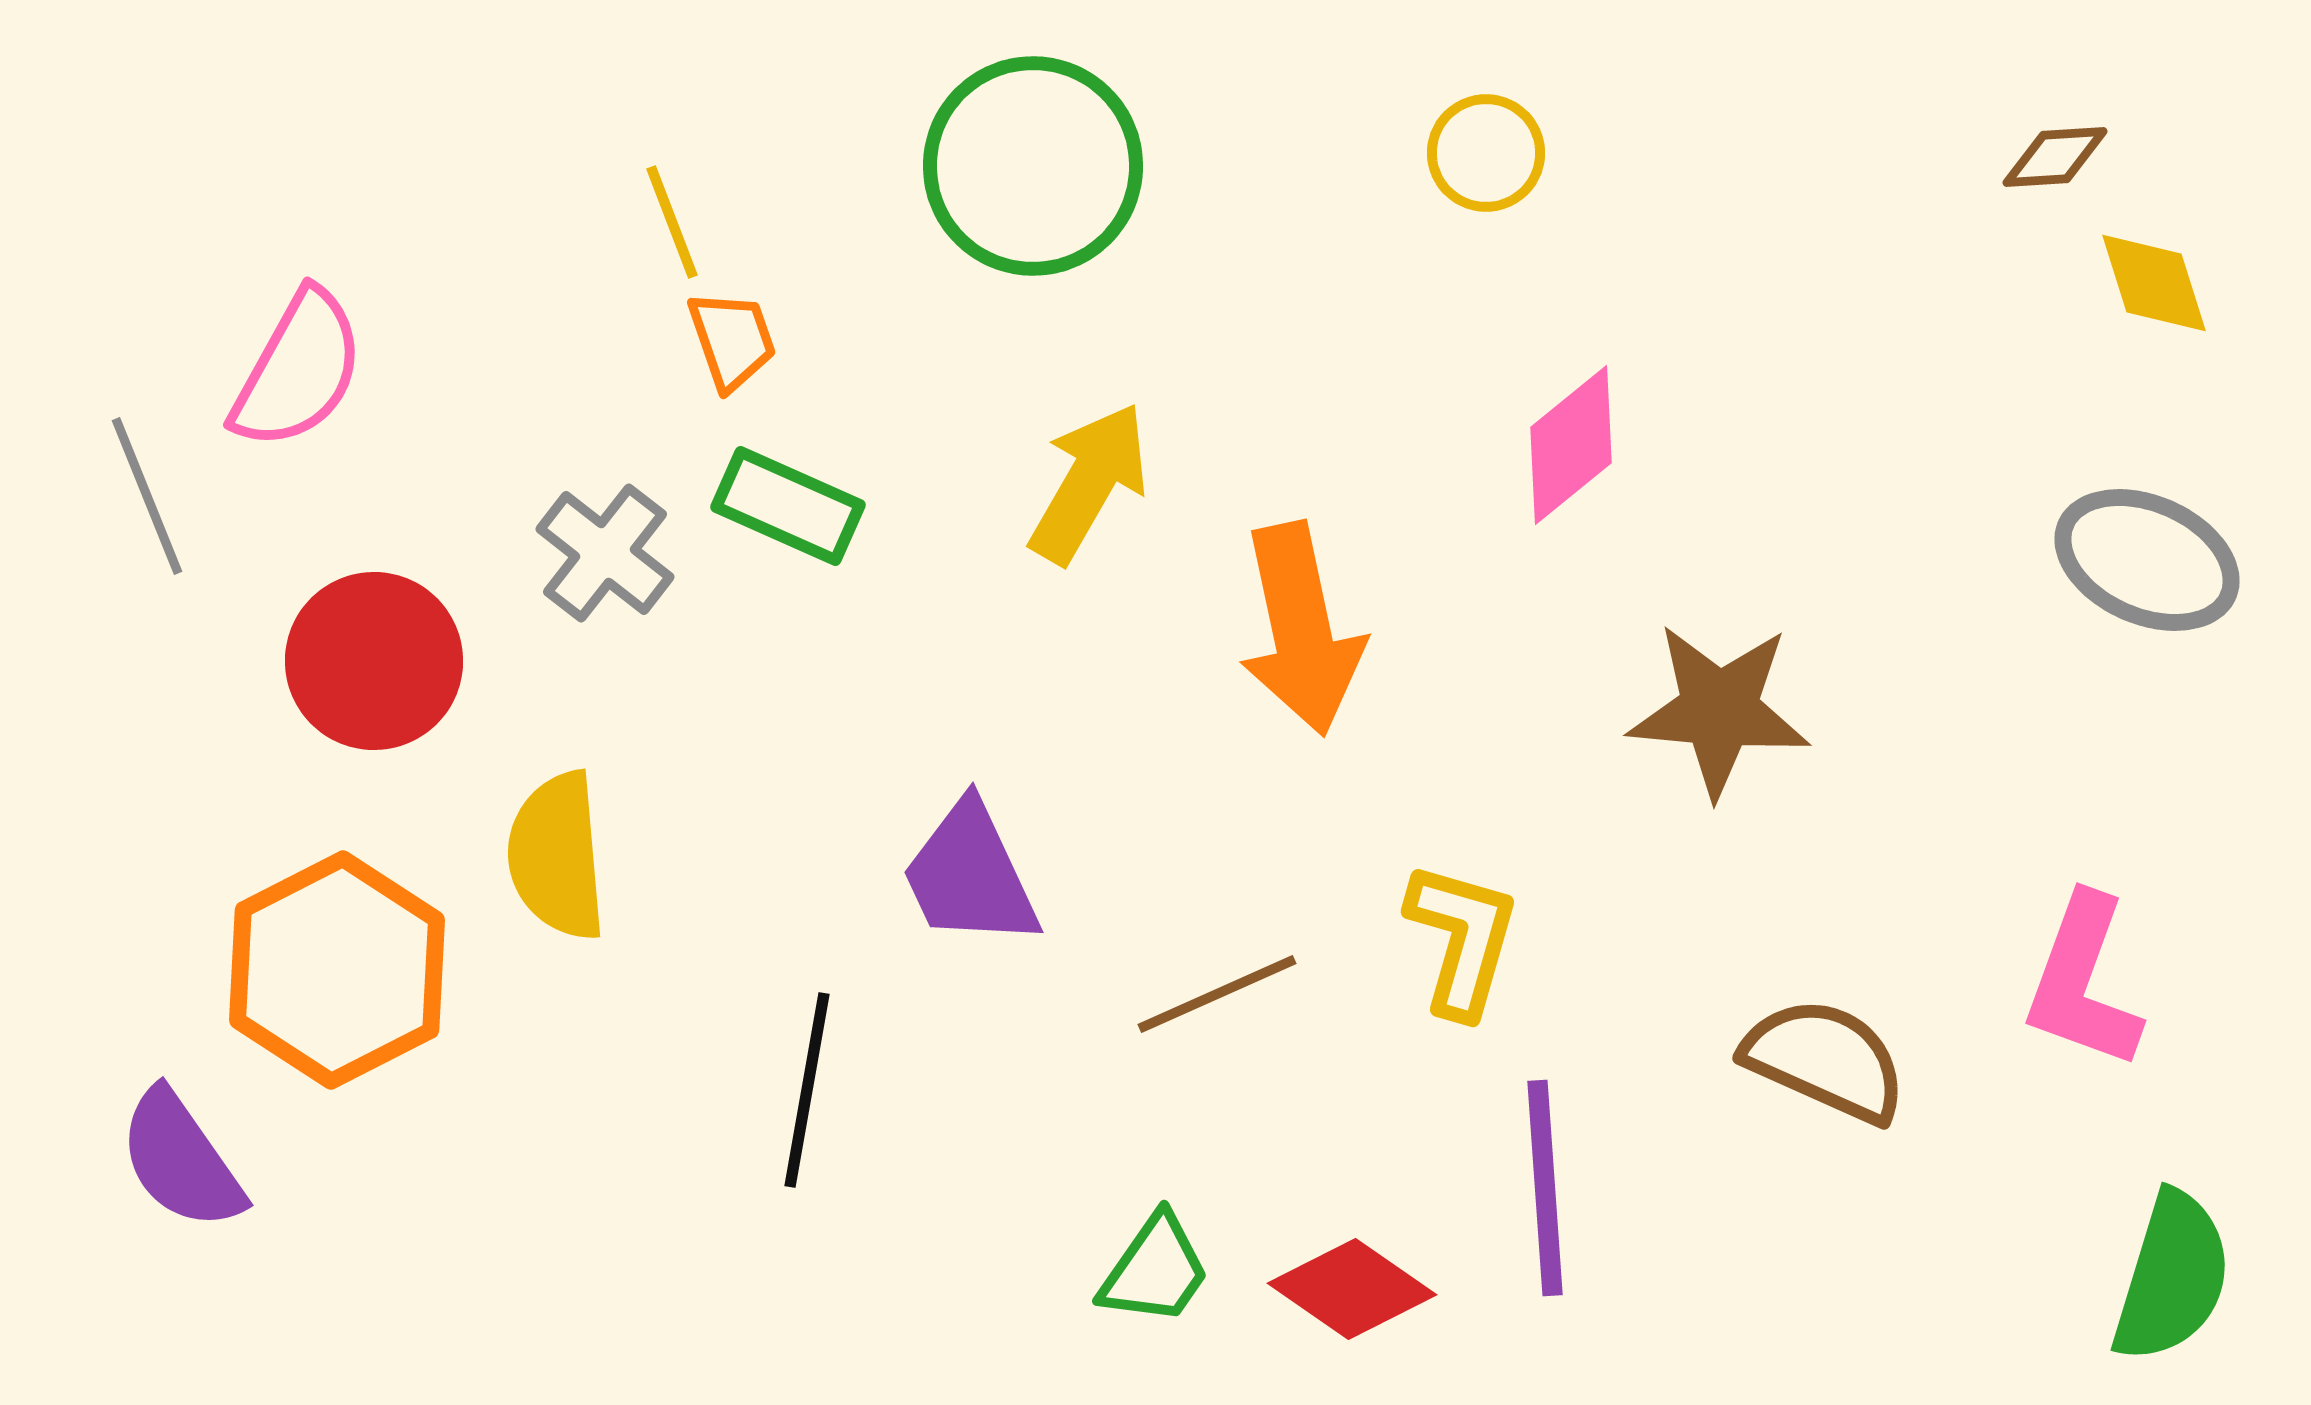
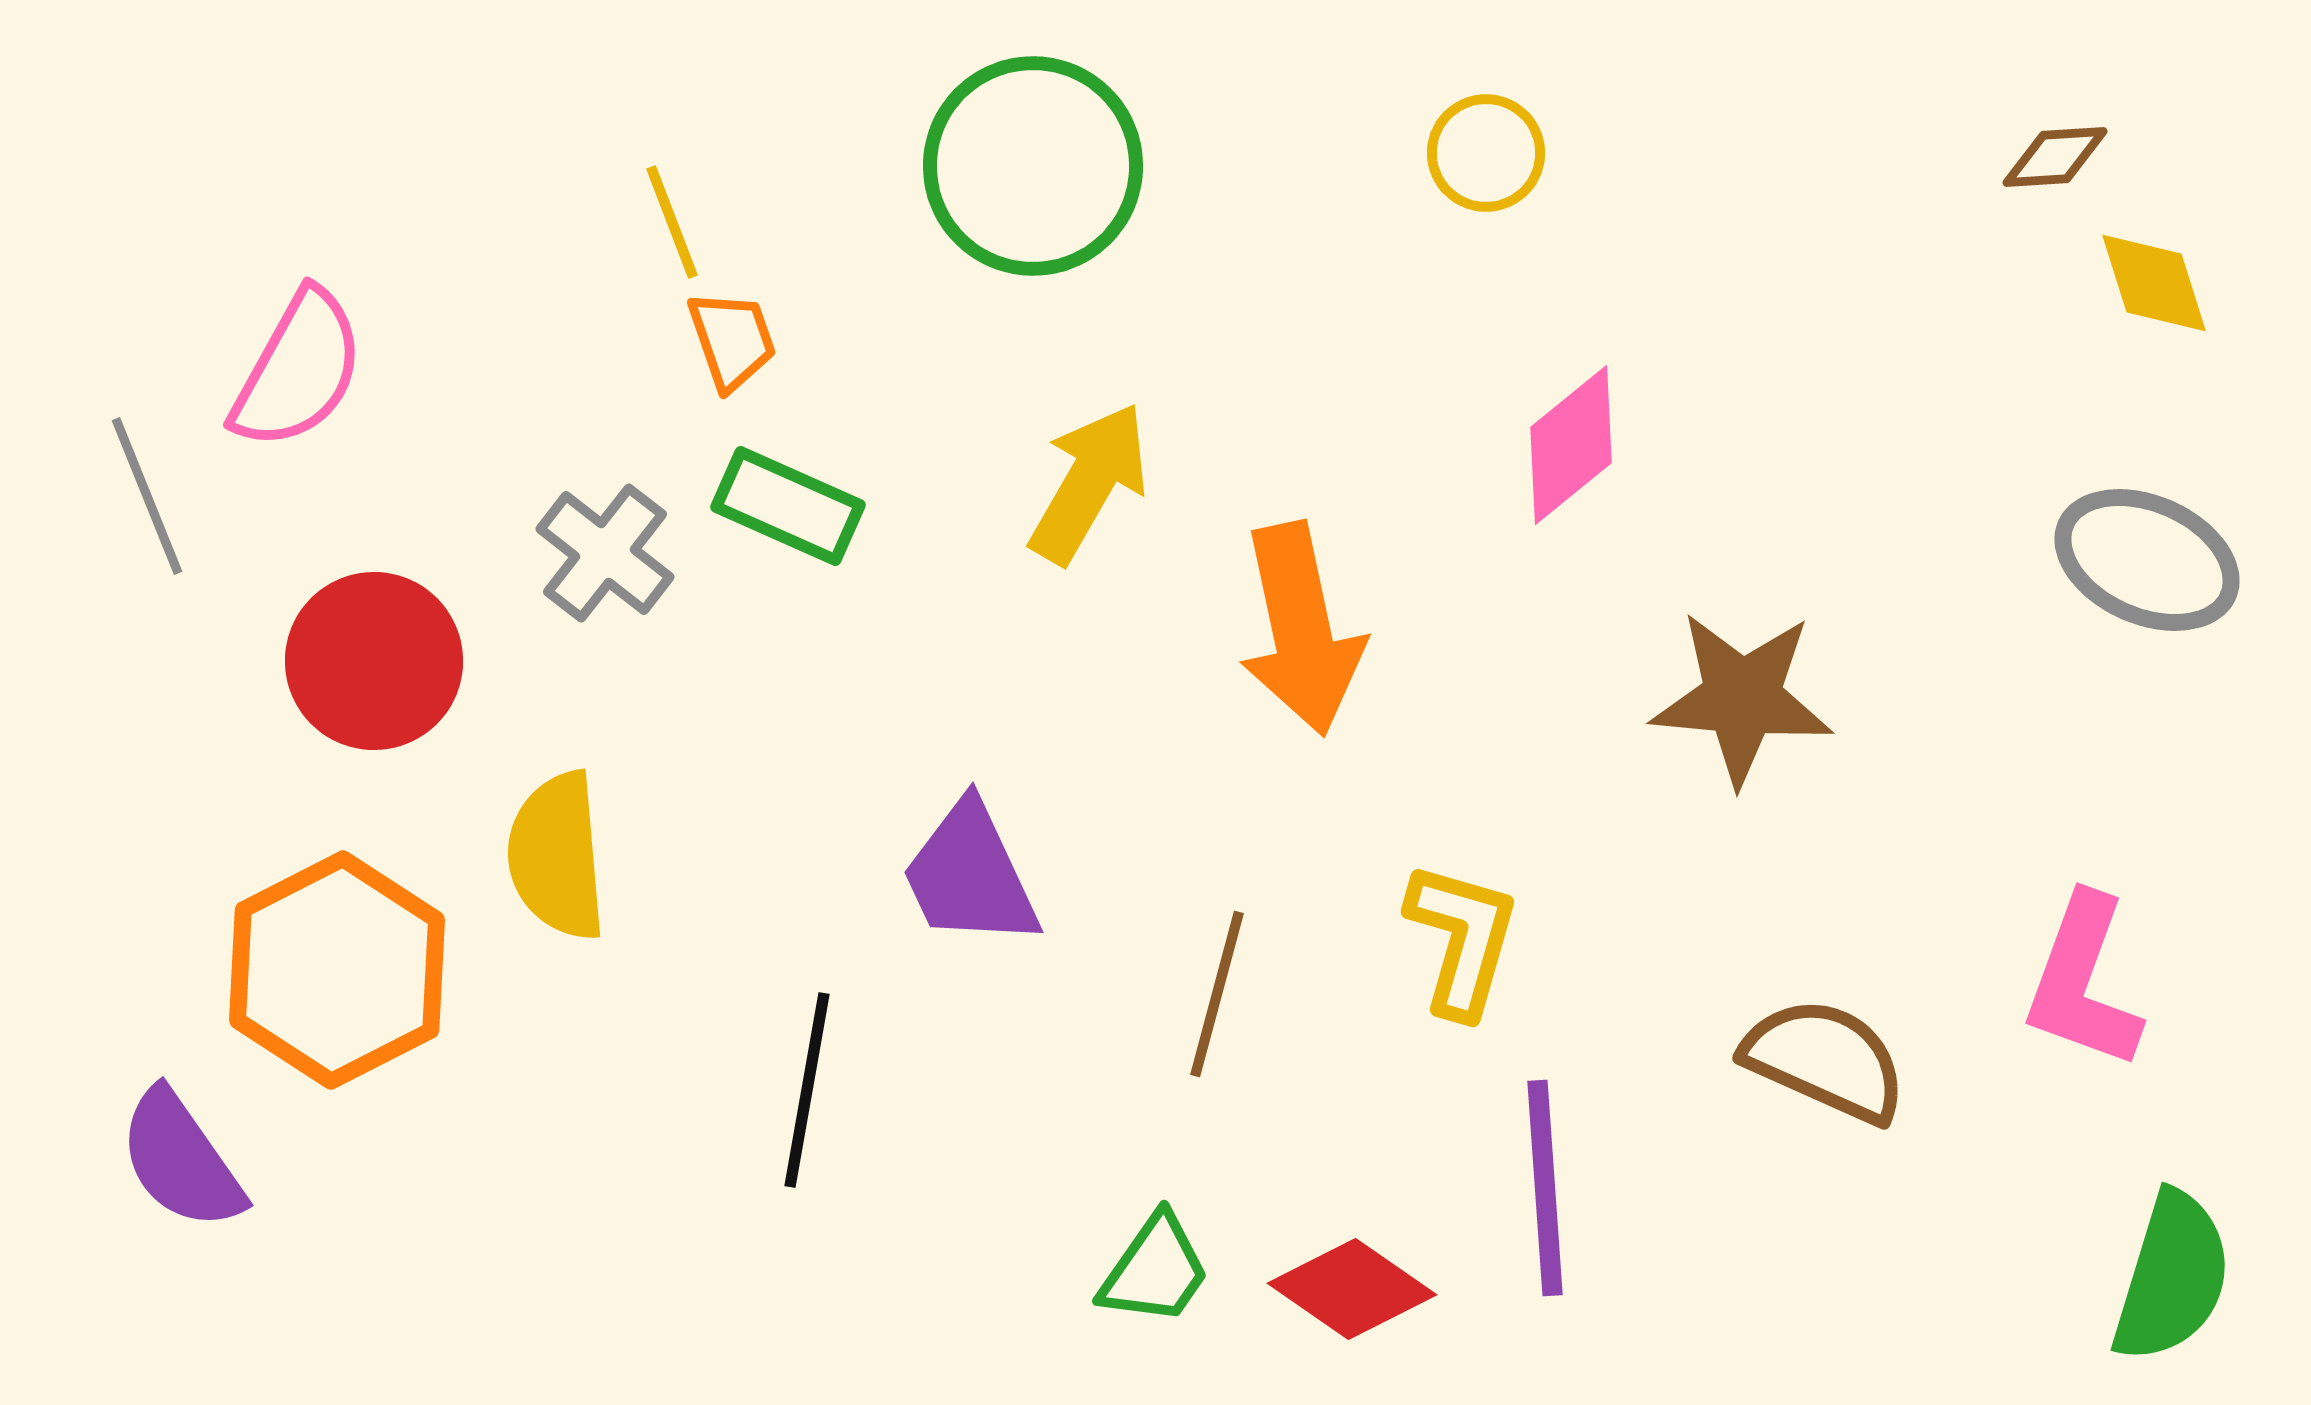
brown star: moved 23 px right, 12 px up
brown line: rotated 51 degrees counterclockwise
